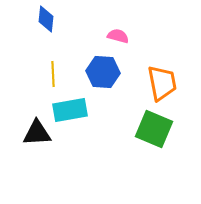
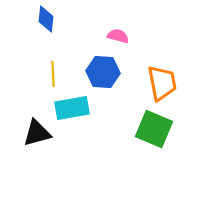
cyan rectangle: moved 2 px right, 2 px up
black triangle: rotated 12 degrees counterclockwise
